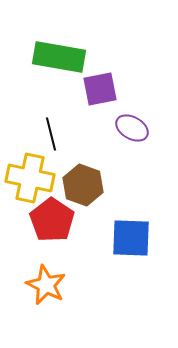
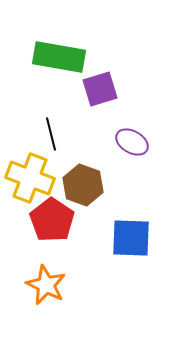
purple square: rotated 6 degrees counterclockwise
purple ellipse: moved 14 px down
yellow cross: rotated 9 degrees clockwise
